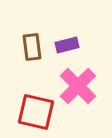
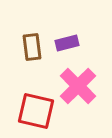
purple rectangle: moved 2 px up
red square: moved 1 px up
